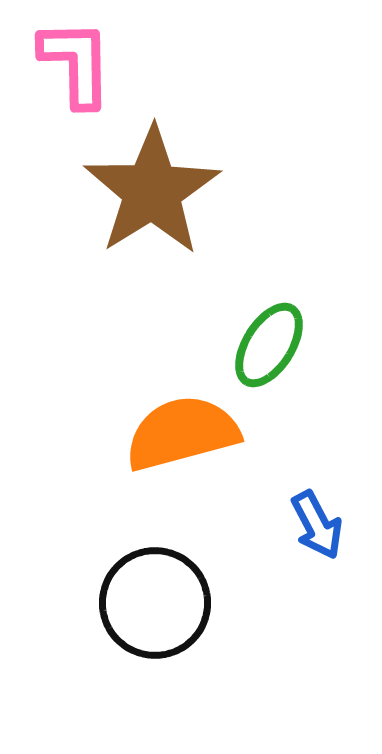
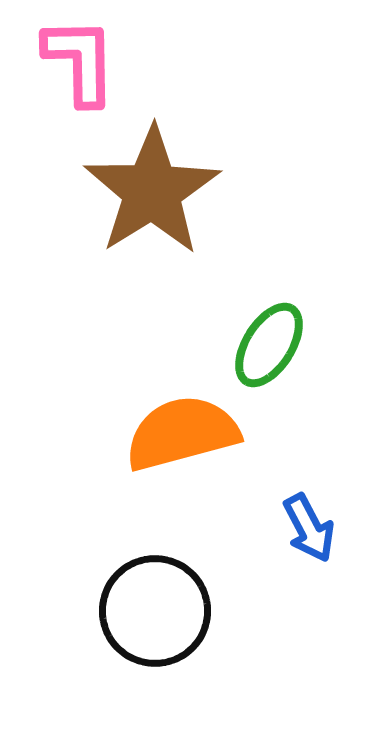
pink L-shape: moved 4 px right, 2 px up
blue arrow: moved 8 px left, 3 px down
black circle: moved 8 px down
